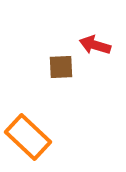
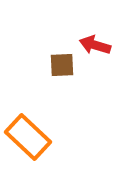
brown square: moved 1 px right, 2 px up
